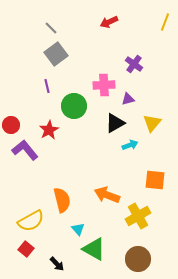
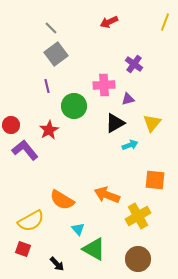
orange semicircle: rotated 135 degrees clockwise
red square: moved 3 px left; rotated 21 degrees counterclockwise
